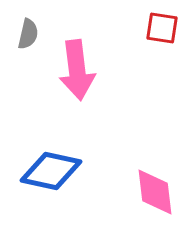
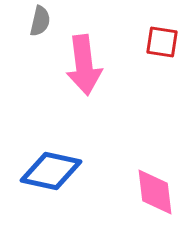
red square: moved 14 px down
gray semicircle: moved 12 px right, 13 px up
pink arrow: moved 7 px right, 5 px up
